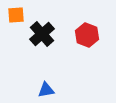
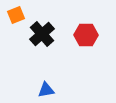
orange square: rotated 18 degrees counterclockwise
red hexagon: moved 1 px left; rotated 20 degrees counterclockwise
